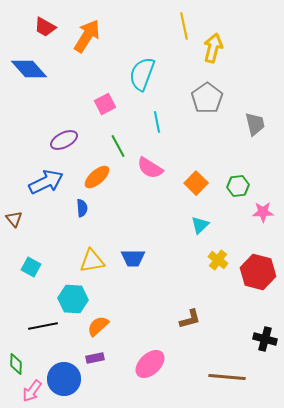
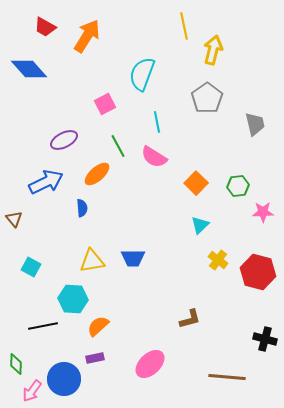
yellow arrow: moved 2 px down
pink semicircle: moved 4 px right, 11 px up
orange ellipse: moved 3 px up
